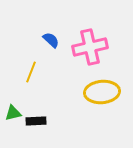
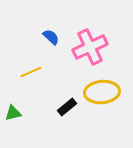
blue semicircle: moved 3 px up
pink cross: rotated 12 degrees counterclockwise
yellow line: rotated 45 degrees clockwise
black rectangle: moved 31 px right, 14 px up; rotated 36 degrees counterclockwise
